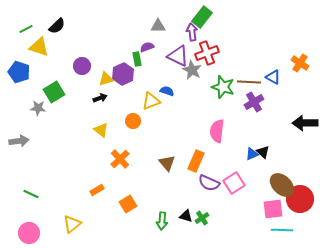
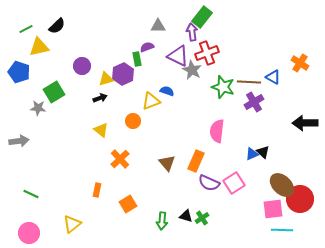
yellow triangle at (39, 47): rotated 30 degrees counterclockwise
orange rectangle at (97, 190): rotated 48 degrees counterclockwise
